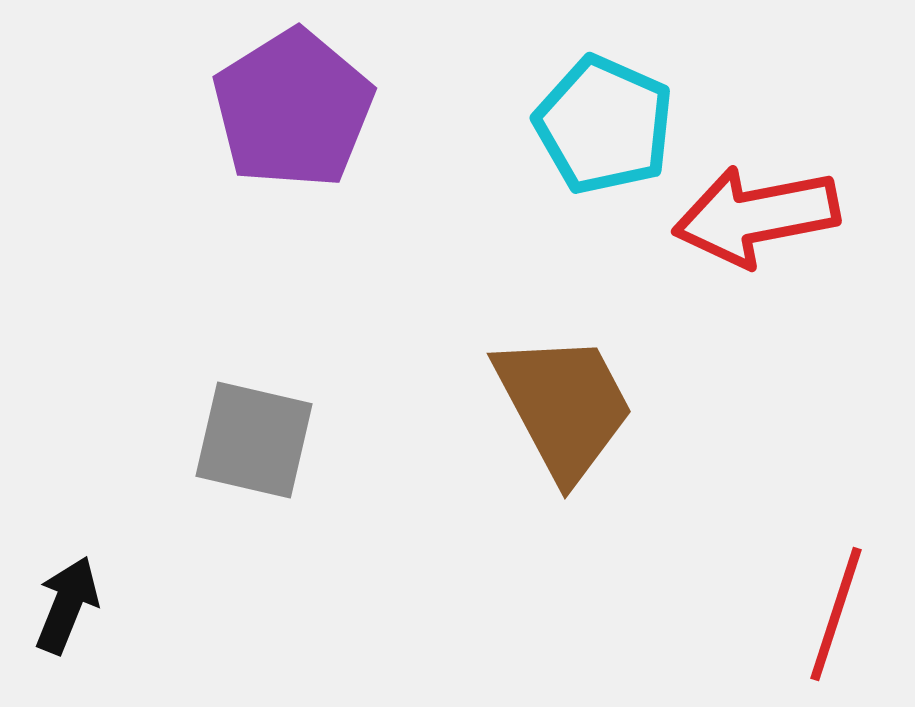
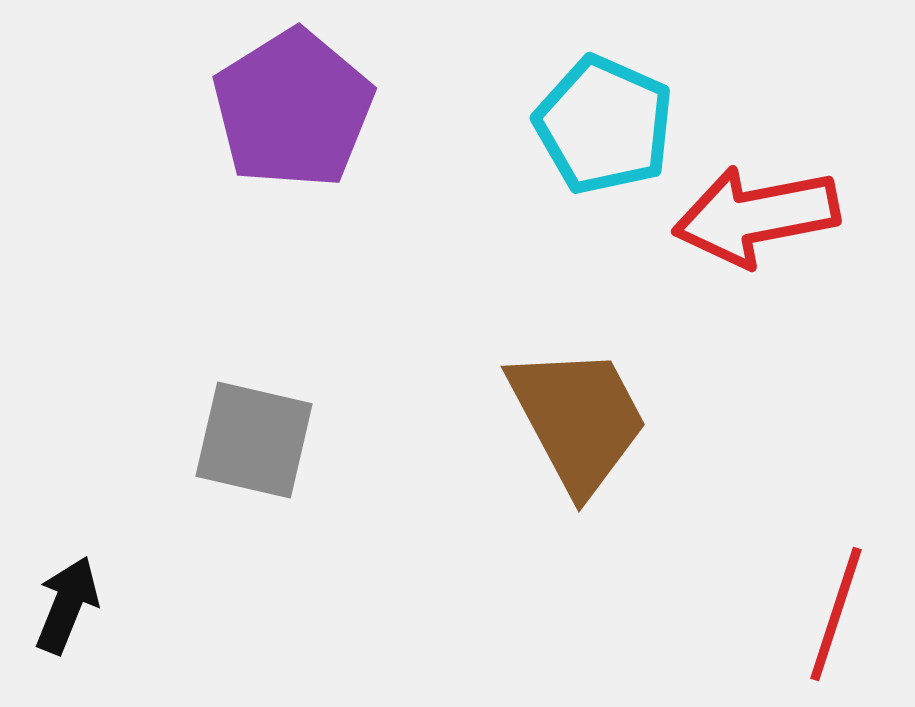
brown trapezoid: moved 14 px right, 13 px down
